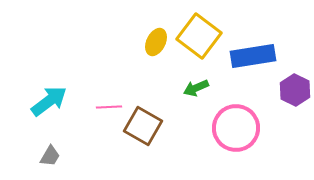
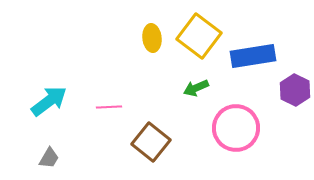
yellow ellipse: moved 4 px left, 4 px up; rotated 32 degrees counterclockwise
brown square: moved 8 px right, 16 px down; rotated 9 degrees clockwise
gray trapezoid: moved 1 px left, 2 px down
